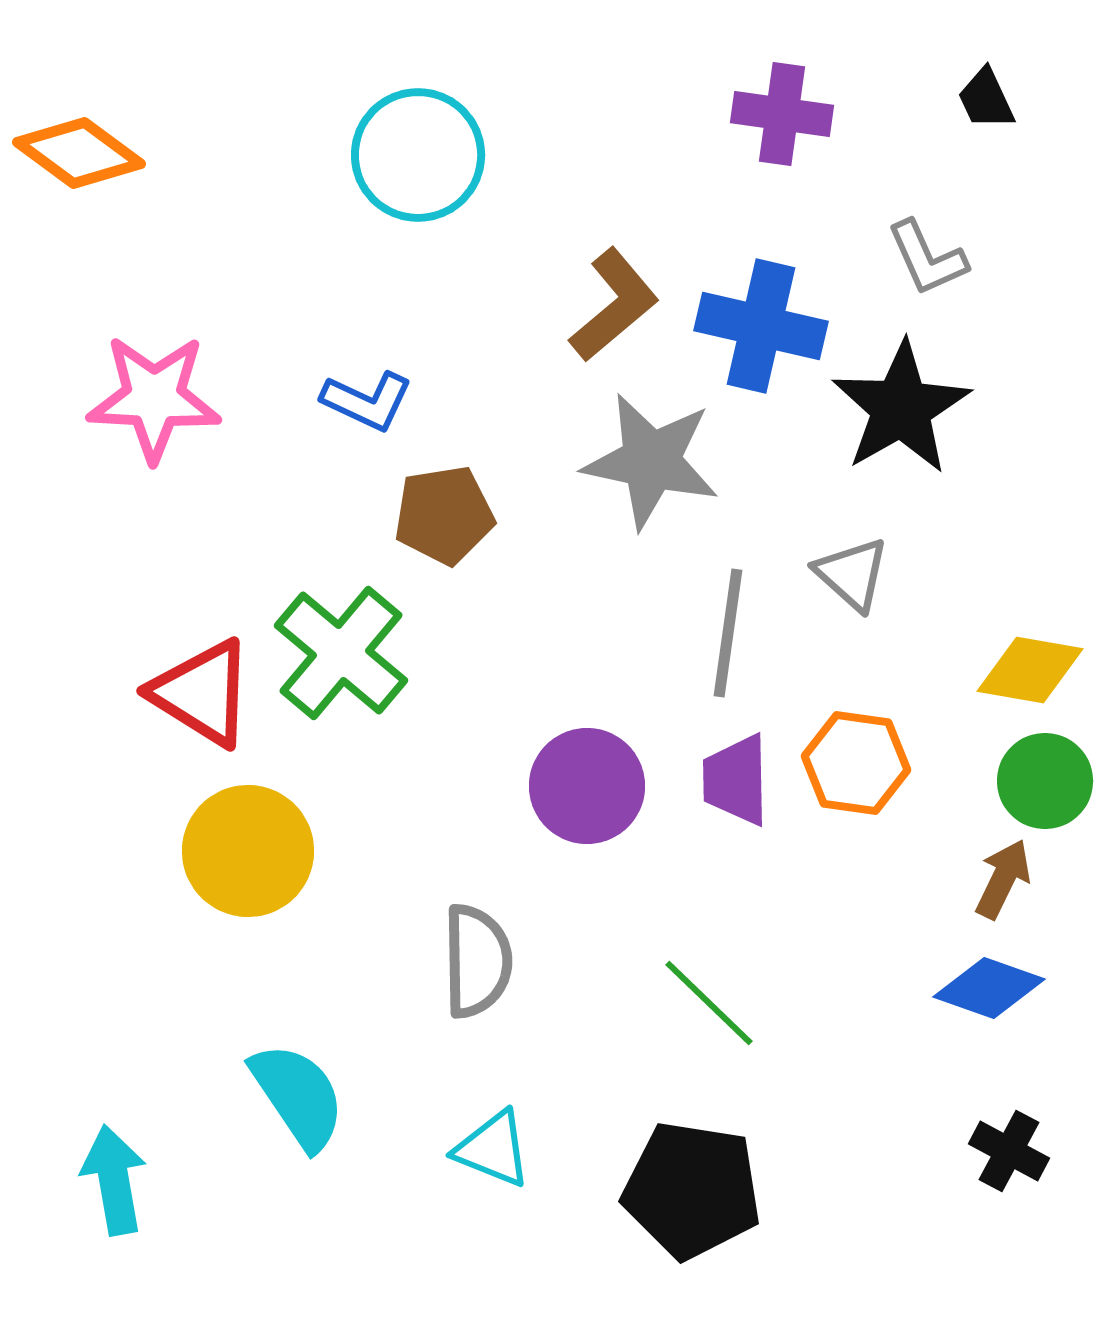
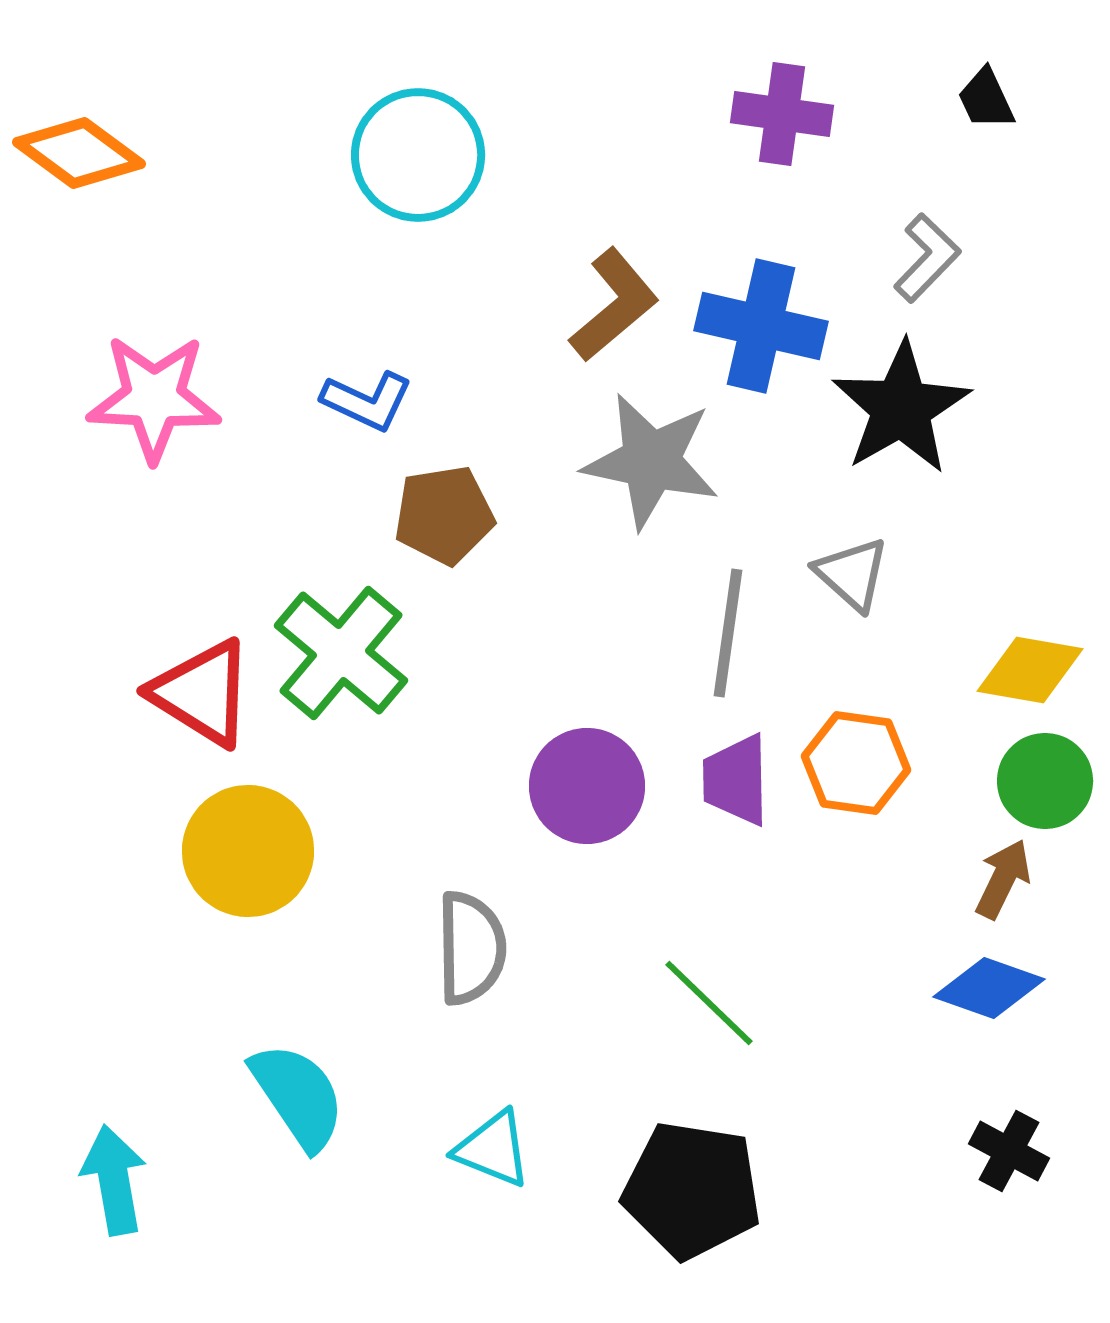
gray L-shape: rotated 112 degrees counterclockwise
gray semicircle: moved 6 px left, 13 px up
